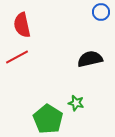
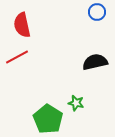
blue circle: moved 4 px left
black semicircle: moved 5 px right, 3 px down
